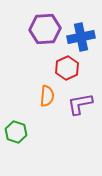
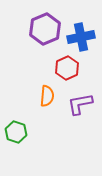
purple hexagon: rotated 20 degrees counterclockwise
